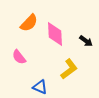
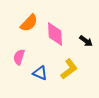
pink semicircle: rotated 56 degrees clockwise
blue triangle: moved 14 px up
